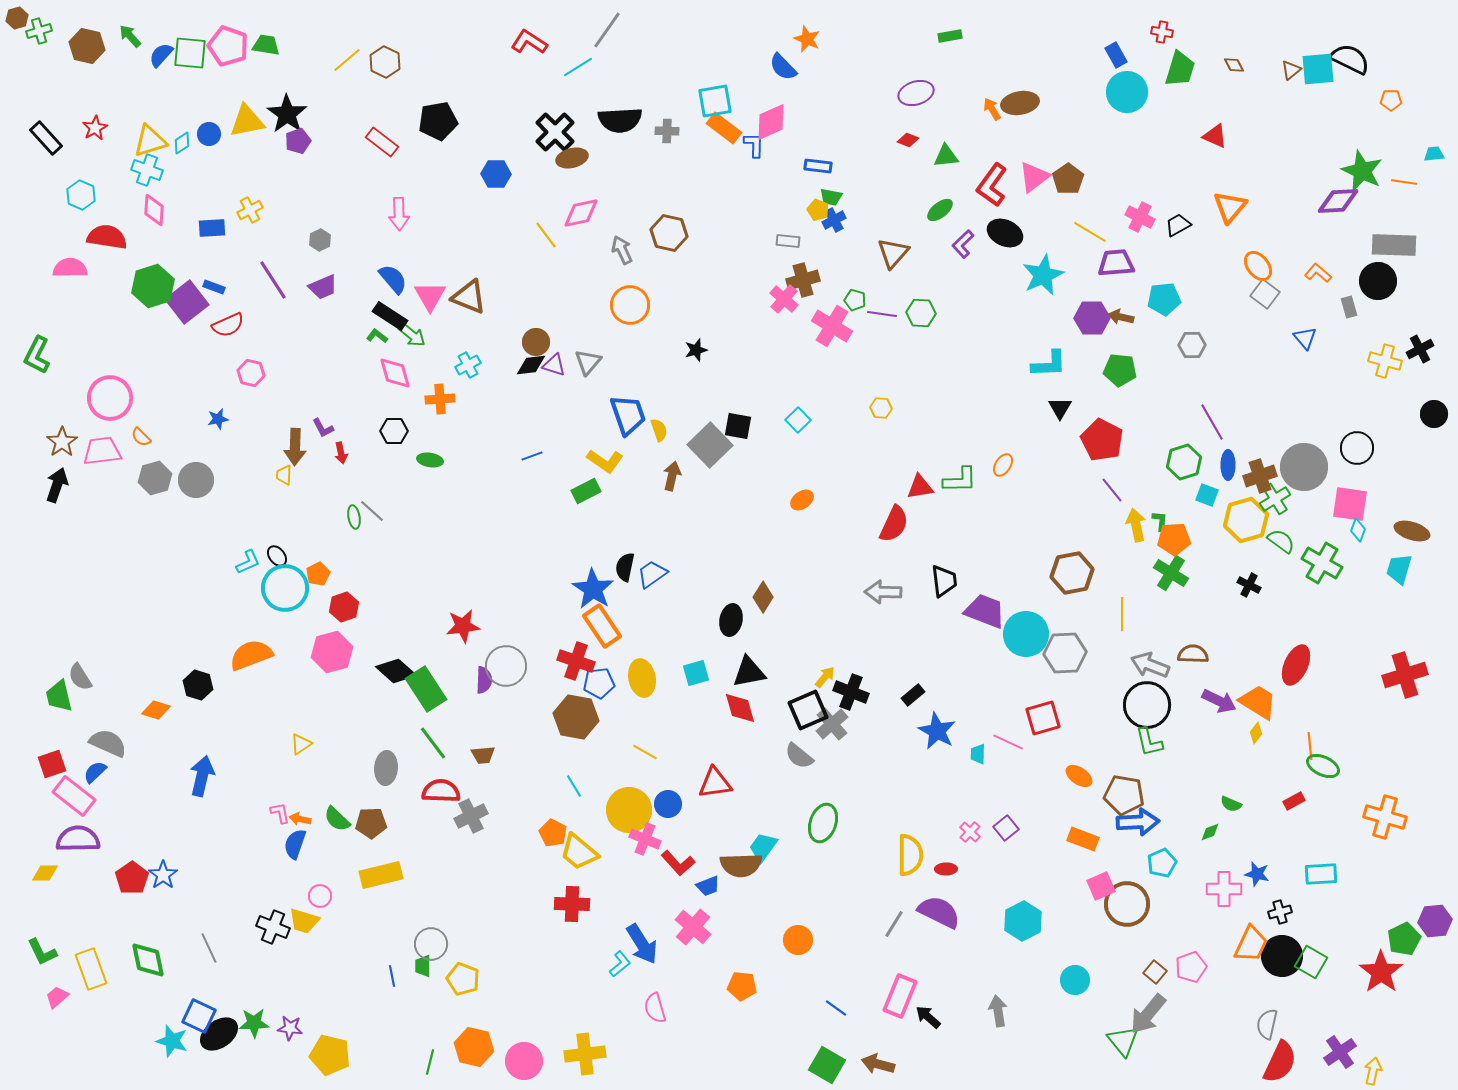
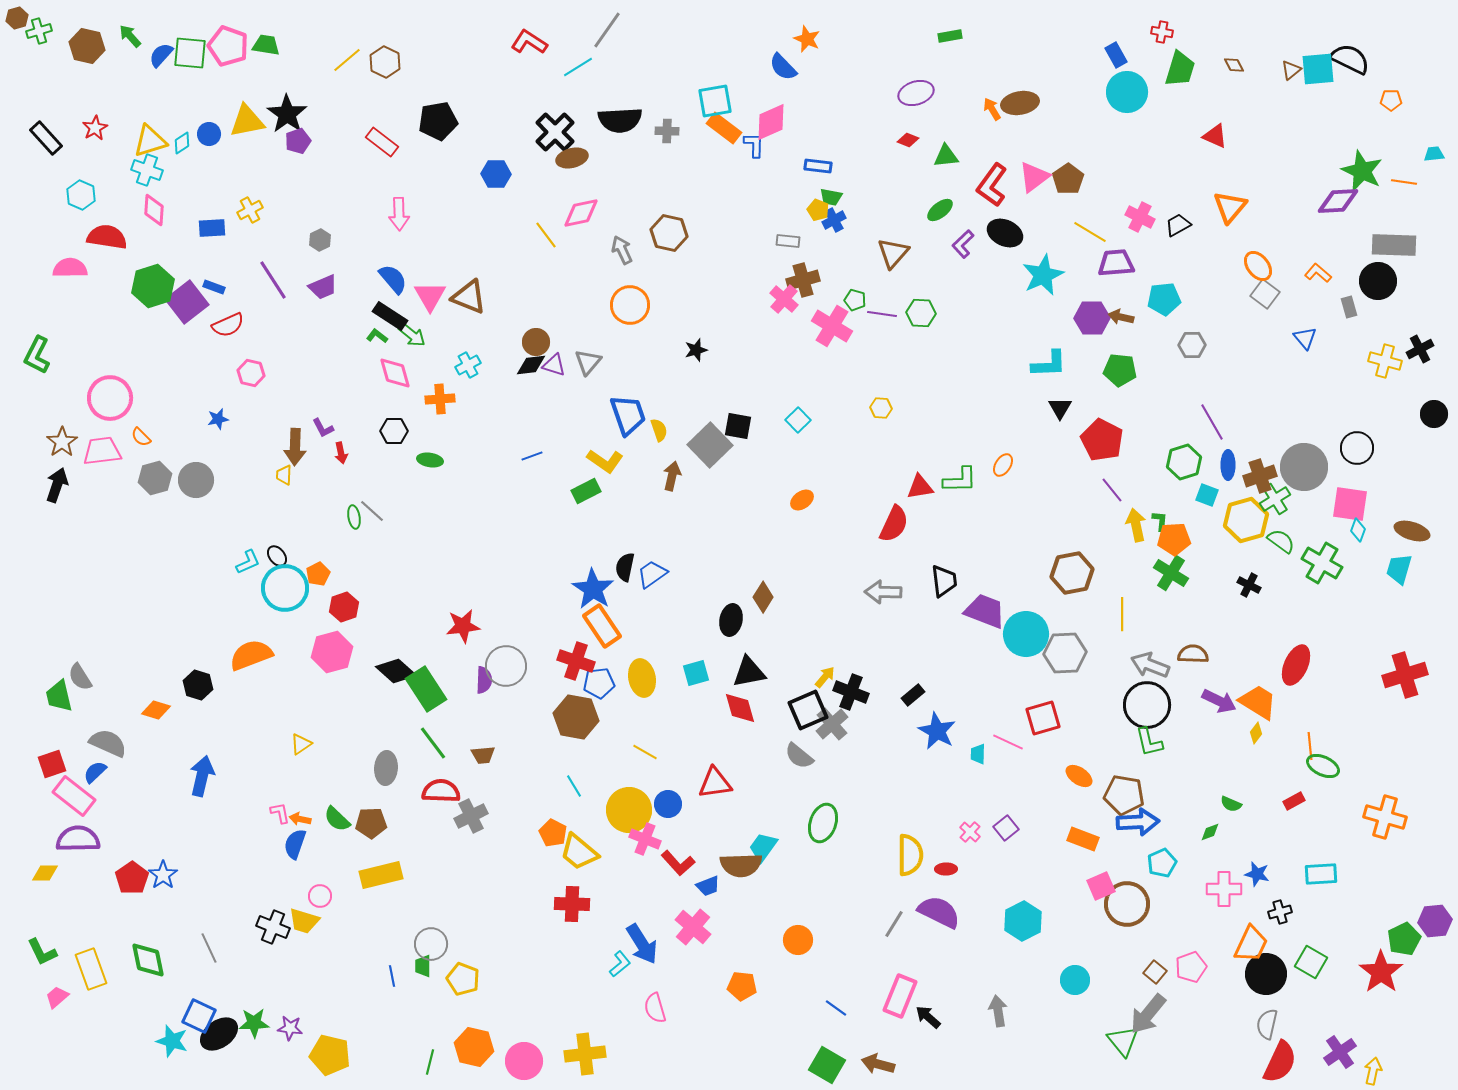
black circle at (1282, 956): moved 16 px left, 18 px down
